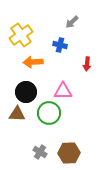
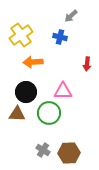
gray arrow: moved 1 px left, 6 px up
blue cross: moved 8 px up
gray cross: moved 3 px right, 2 px up
